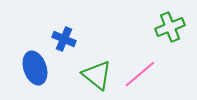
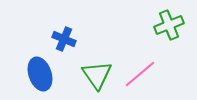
green cross: moved 1 px left, 2 px up
blue ellipse: moved 5 px right, 6 px down
green triangle: rotated 16 degrees clockwise
